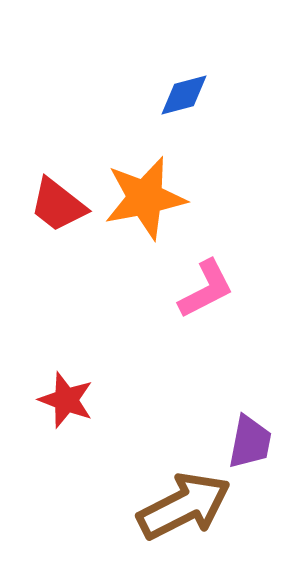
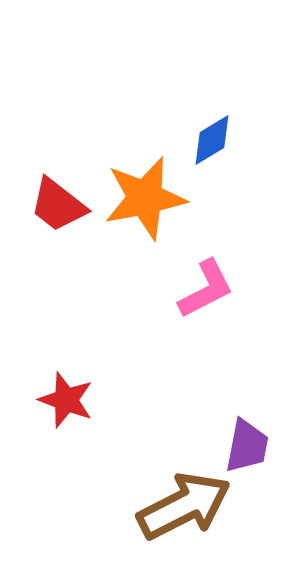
blue diamond: moved 28 px right, 45 px down; rotated 16 degrees counterclockwise
purple trapezoid: moved 3 px left, 4 px down
